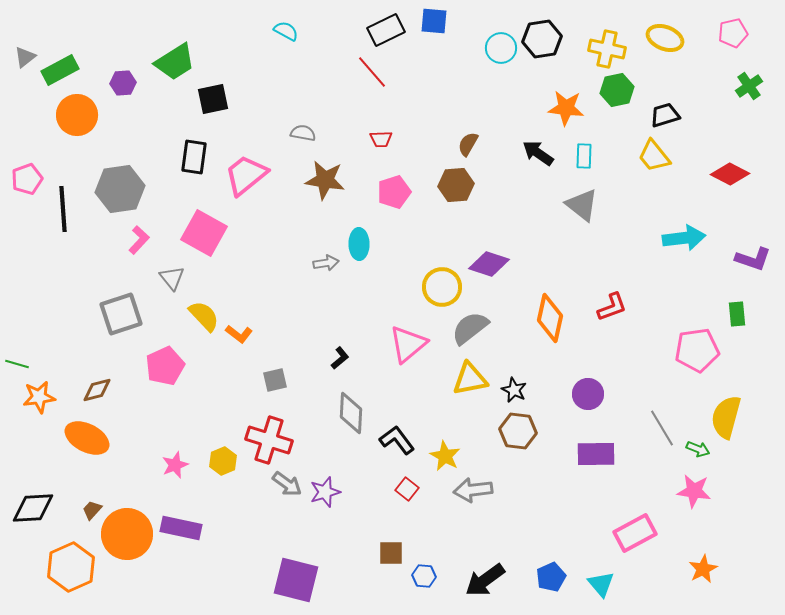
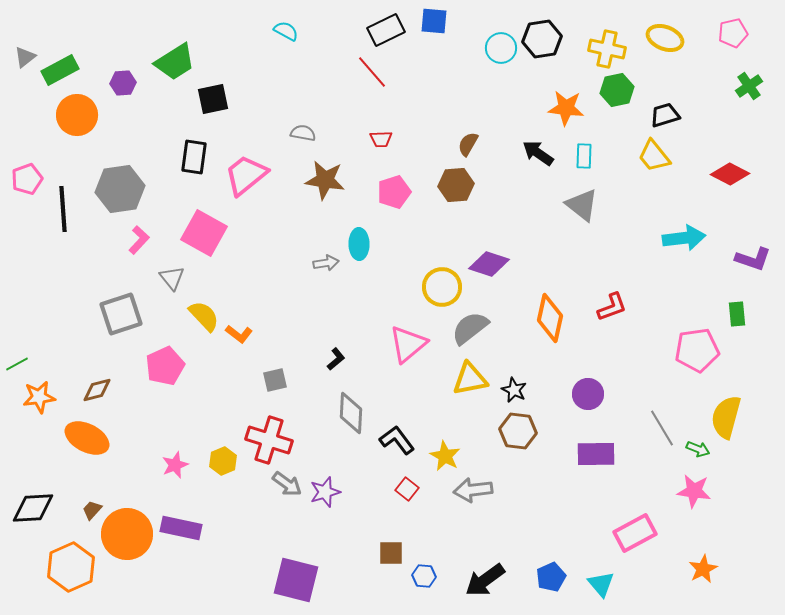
black L-shape at (340, 358): moved 4 px left, 1 px down
green line at (17, 364): rotated 45 degrees counterclockwise
